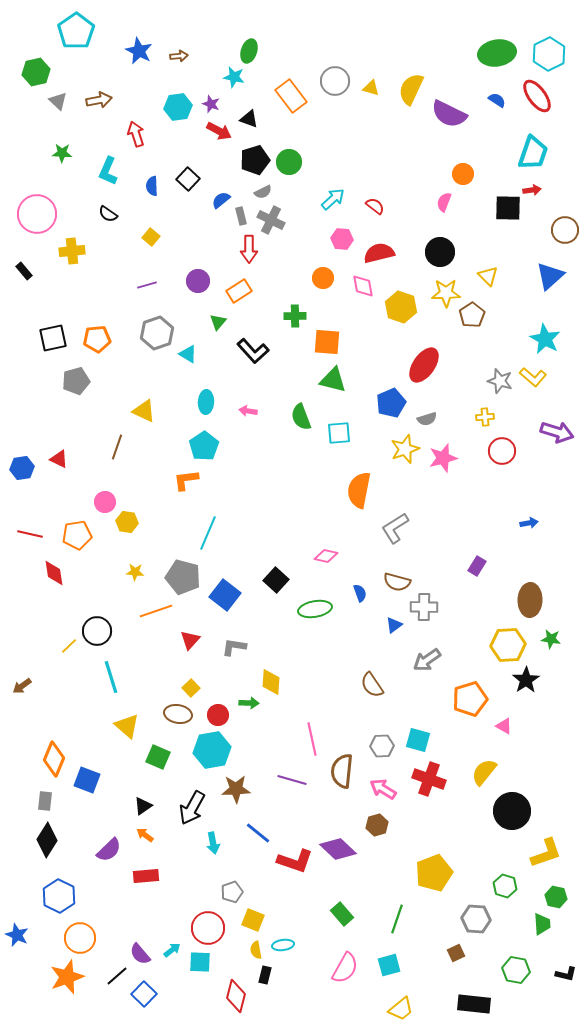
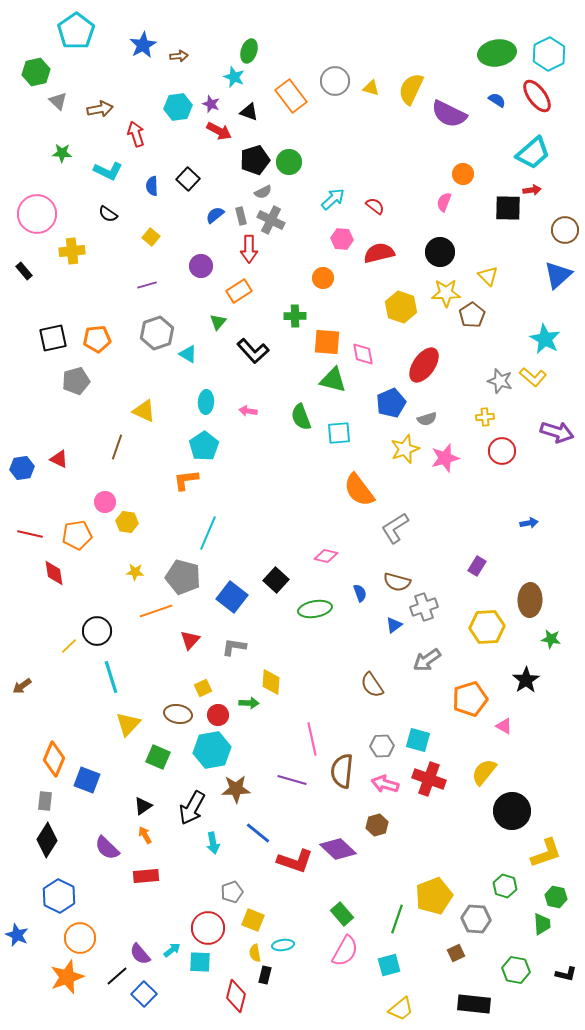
blue star at (139, 51): moved 4 px right, 6 px up; rotated 16 degrees clockwise
cyan star at (234, 77): rotated 10 degrees clockwise
brown arrow at (99, 100): moved 1 px right, 9 px down
black triangle at (249, 119): moved 7 px up
cyan trapezoid at (533, 153): rotated 30 degrees clockwise
cyan L-shape at (108, 171): rotated 88 degrees counterclockwise
blue semicircle at (221, 200): moved 6 px left, 15 px down
blue triangle at (550, 276): moved 8 px right, 1 px up
purple circle at (198, 281): moved 3 px right, 15 px up
pink diamond at (363, 286): moved 68 px down
pink star at (443, 458): moved 2 px right
orange semicircle at (359, 490): rotated 48 degrees counterclockwise
blue square at (225, 595): moved 7 px right, 2 px down
gray cross at (424, 607): rotated 20 degrees counterclockwise
yellow hexagon at (508, 645): moved 21 px left, 18 px up
yellow square at (191, 688): moved 12 px right; rotated 18 degrees clockwise
yellow triangle at (127, 726): moved 1 px right, 2 px up; rotated 32 degrees clockwise
pink arrow at (383, 789): moved 2 px right, 5 px up; rotated 16 degrees counterclockwise
orange arrow at (145, 835): rotated 24 degrees clockwise
purple semicircle at (109, 850): moved 2 px left, 2 px up; rotated 88 degrees clockwise
yellow pentagon at (434, 873): moved 23 px down
yellow semicircle at (256, 950): moved 1 px left, 3 px down
pink semicircle at (345, 968): moved 17 px up
